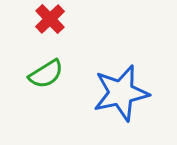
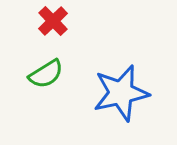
red cross: moved 3 px right, 2 px down
